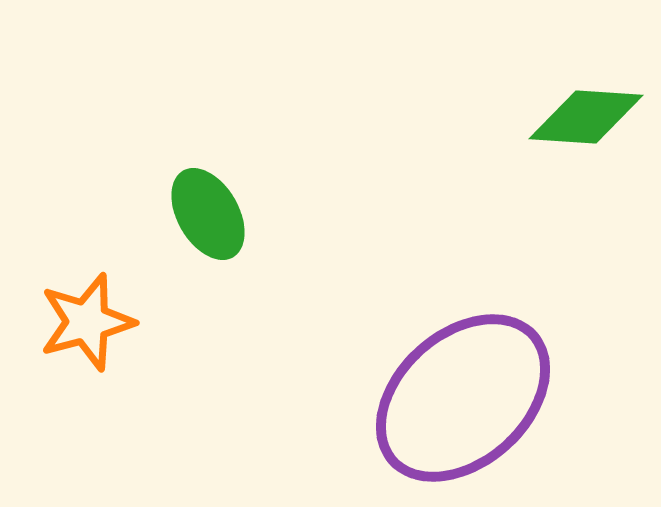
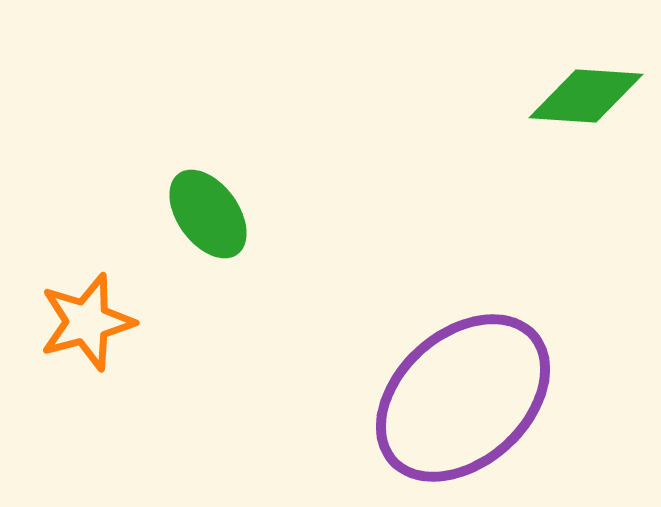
green diamond: moved 21 px up
green ellipse: rotated 6 degrees counterclockwise
